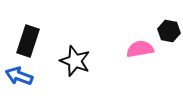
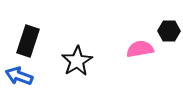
black hexagon: rotated 10 degrees counterclockwise
black star: moved 2 px right; rotated 20 degrees clockwise
